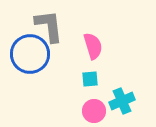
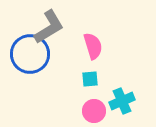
gray L-shape: moved 1 px down; rotated 66 degrees clockwise
